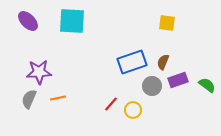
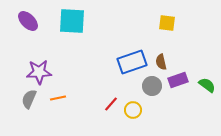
brown semicircle: moved 2 px left; rotated 35 degrees counterclockwise
